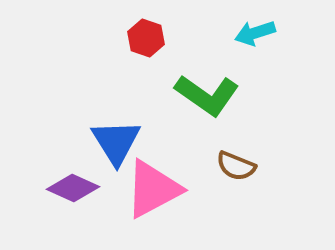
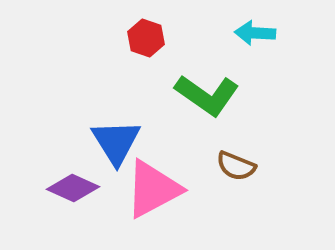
cyan arrow: rotated 21 degrees clockwise
